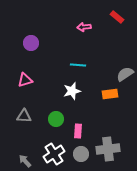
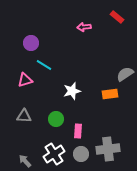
cyan line: moved 34 px left; rotated 28 degrees clockwise
